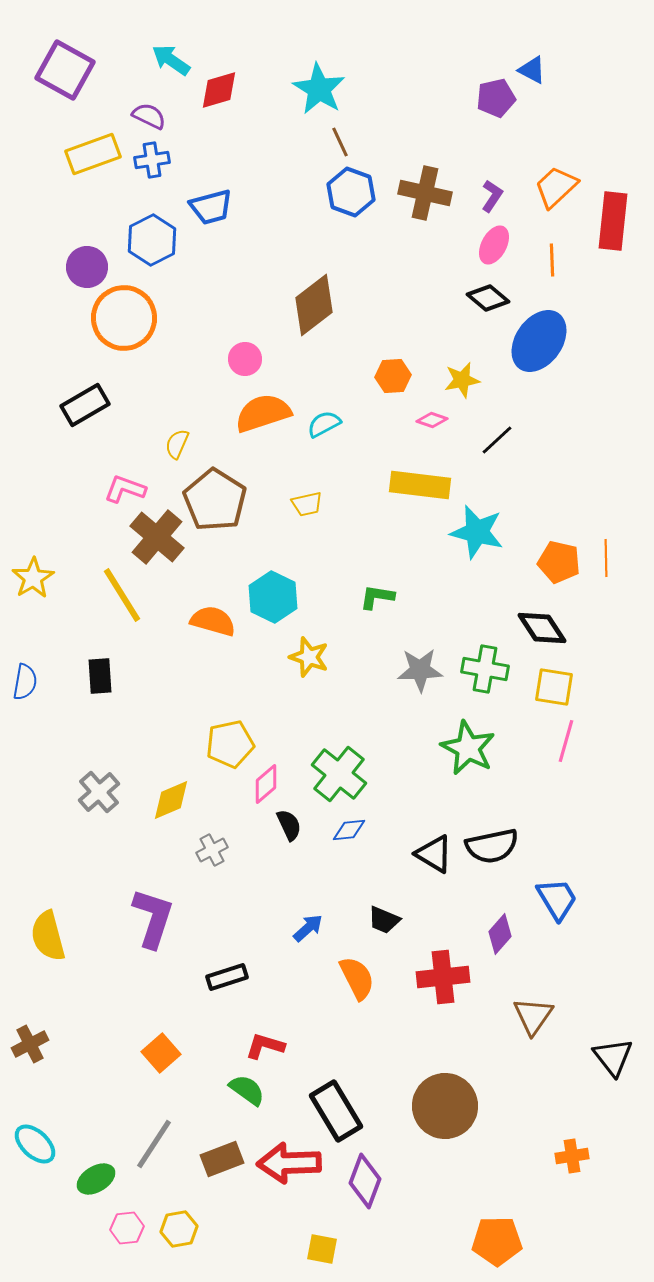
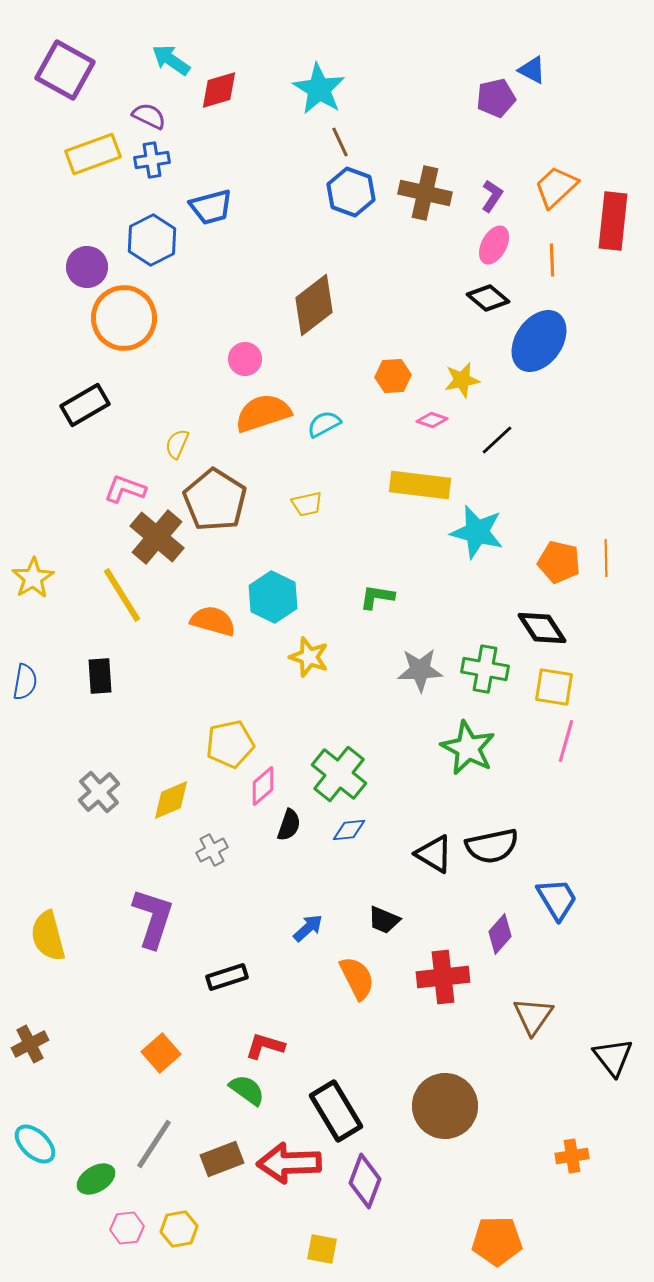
pink diamond at (266, 784): moved 3 px left, 2 px down
black semicircle at (289, 825): rotated 44 degrees clockwise
